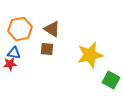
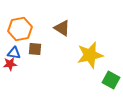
brown triangle: moved 10 px right, 1 px up
brown square: moved 12 px left
